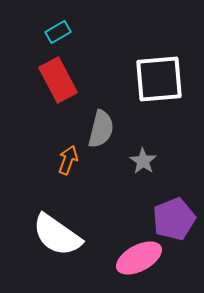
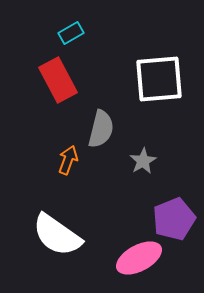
cyan rectangle: moved 13 px right, 1 px down
gray star: rotated 8 degrees clockwise
